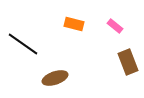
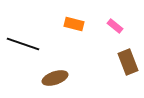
black line: rotated 16 degrees counterclockwise
